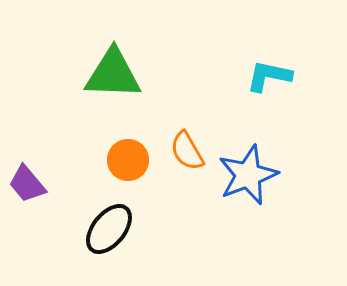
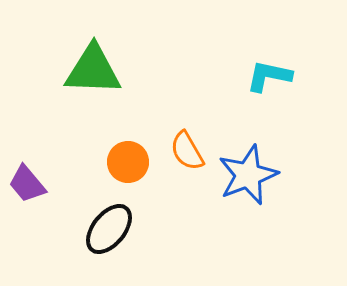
green triangle: moved 20 px left, 4 px up
orange circle: moved 2 px down
